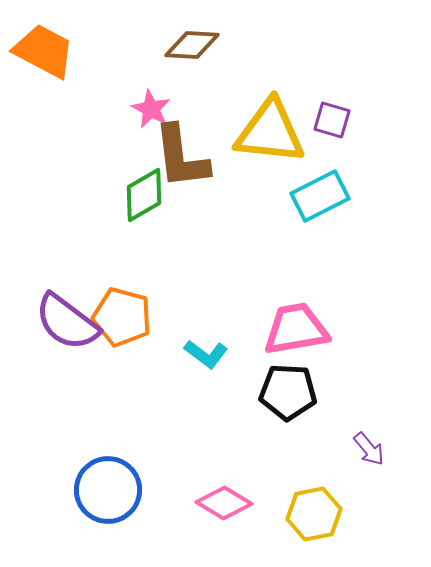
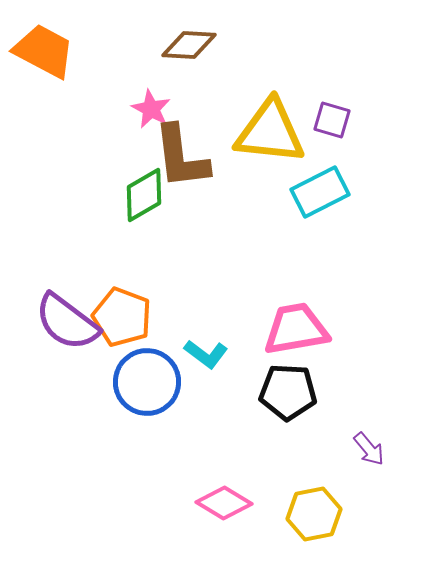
brown diamond: moved 3 px left
cyan rectangle: moved 4 px up
orange pentagon: rotated 6 degrees clockwise
blue circle: moved 39 px right, 108 px up
